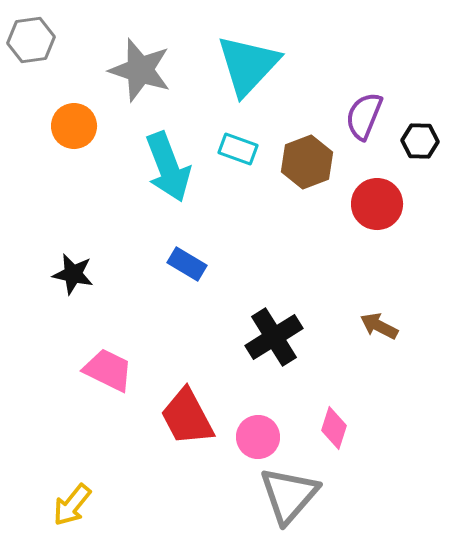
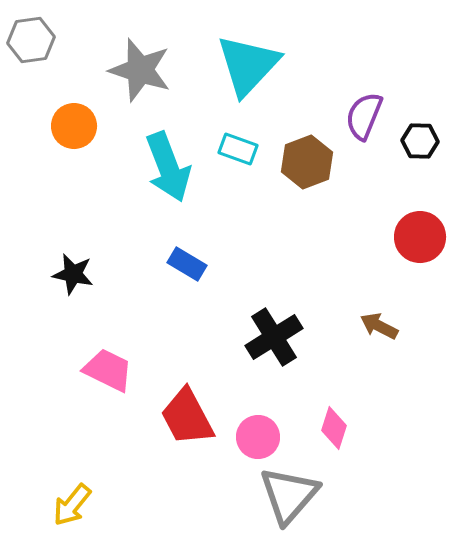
red circle: moved 43 px right, 33 px down
